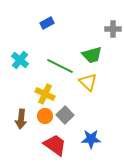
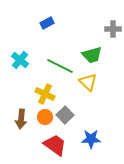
orange circle: moved 1 px down
